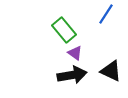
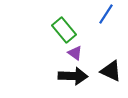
black arrow: moved 1 px right, 1 px down; rotated 12 degrees clockwise
